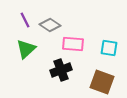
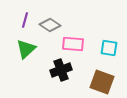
purple line: rotated 42 degrees clockwise
